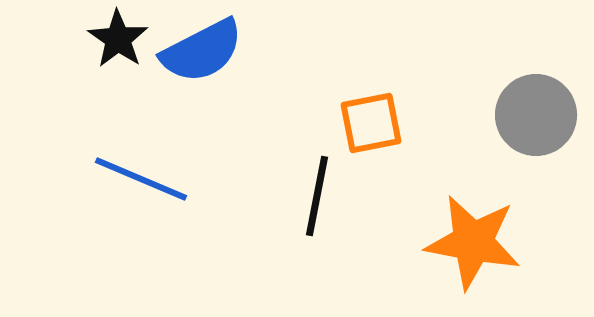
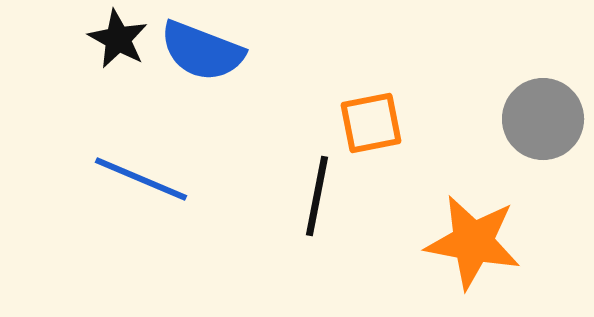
black star: rotated 6 degrees counterclockwise
blue semicircle: rotated 48 degrees clockwise
gray circle: moved 7 px right, 4 px down
